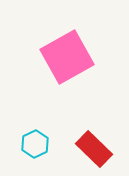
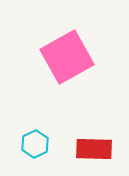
red rectangle: rotated 42 degrees counterclockwise
